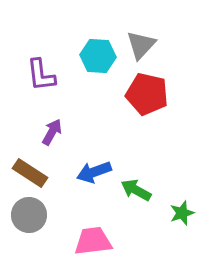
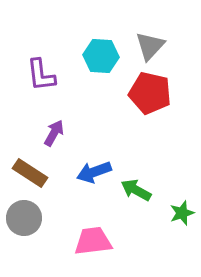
gray triangle: moved 9 px right, 1 px down
cyan hexagon: moved 3 px right
red pentagon: moved 3 px right, 1 px up
purple arrow: moved 2 px right, 1 px down
gray circle: moved 5 px left, 3 px down
